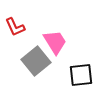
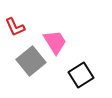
gray square: moved 5 px left
black square: rotated 25 degrees counterclockwise
